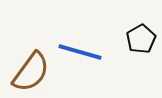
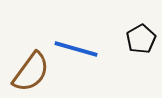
blue line: moved 4 px left, 3 px up
